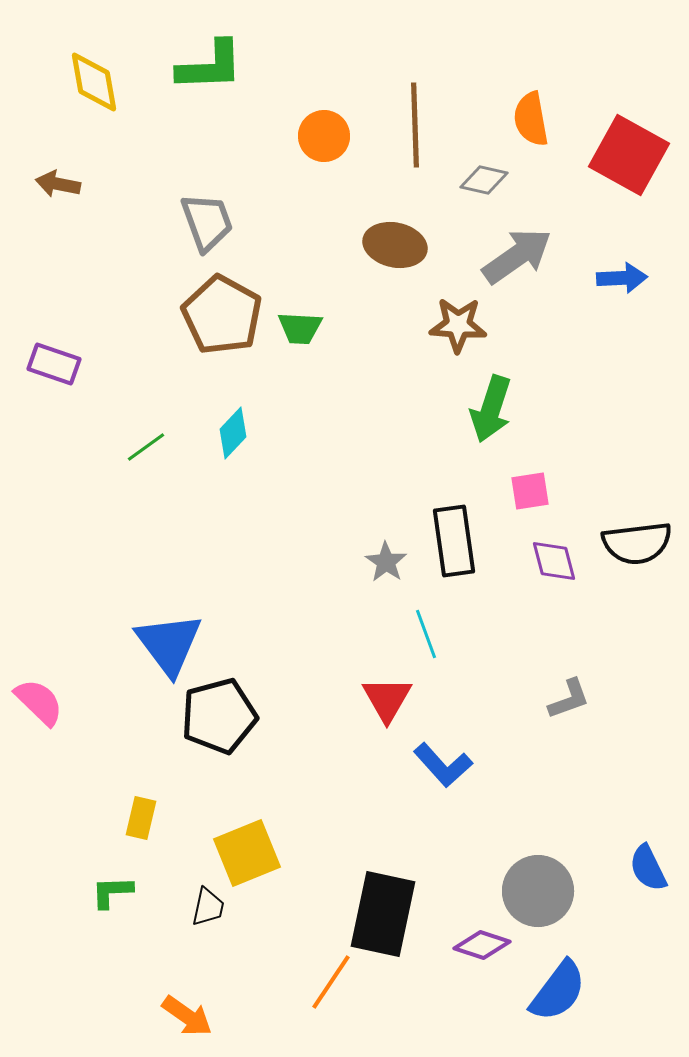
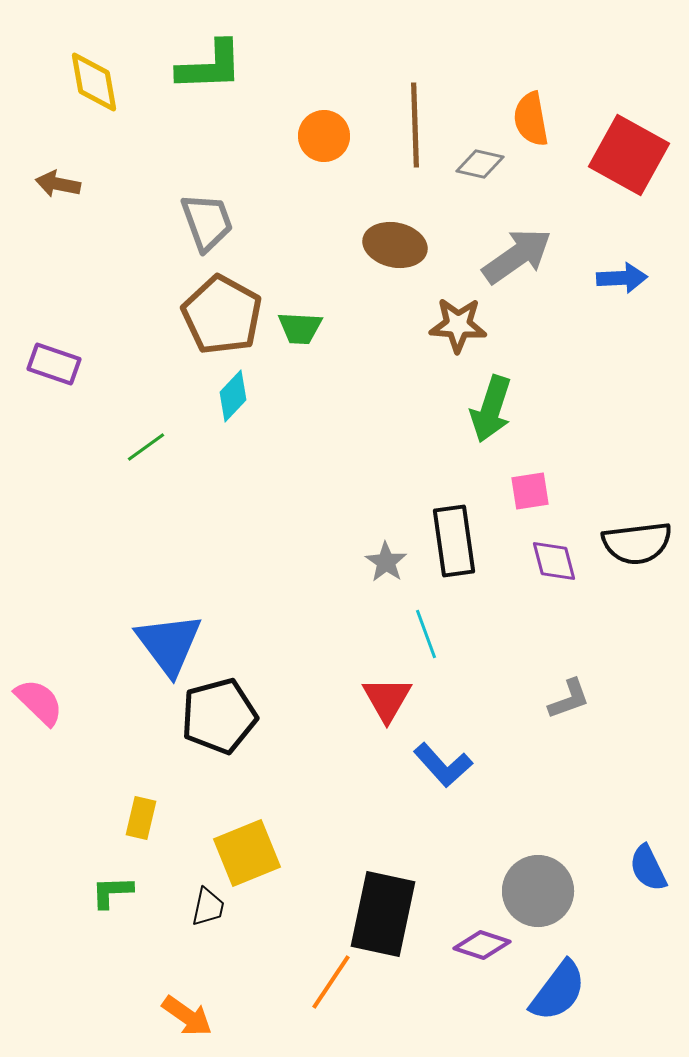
gray diamond at (484, 180): moved 4 px left, 16 px up
cyan diamond at (233, 433): moved 37 px up
